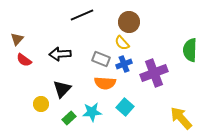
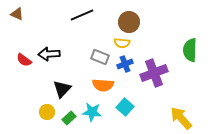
brown triangle: moved 25 px up; rotated 48 degrees counterclockwise
yellow semicircle: rotated 42 degrees counterclockwise
black arrow: moved 11 px left
gray rectangle: moved 1 px left, 2 px up
blue cross: moved 1 px right
orange semicircle: moved 2 px left, 2 px down
yellow circle: moved 6 px right, 8 px down
cyan star: rotated 12 degrees clockwise
